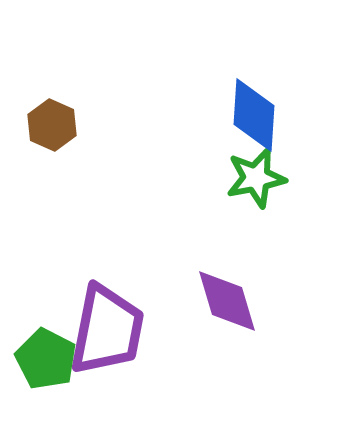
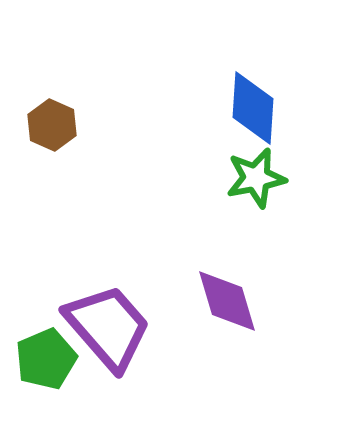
blue diamond: moved 1 px left, 7 px up
purple trapezoid: moved 1 px right, 3 px up; rotated 52 degrees counterclockwise
green pentagon: rotated 22 degrees clockwise
